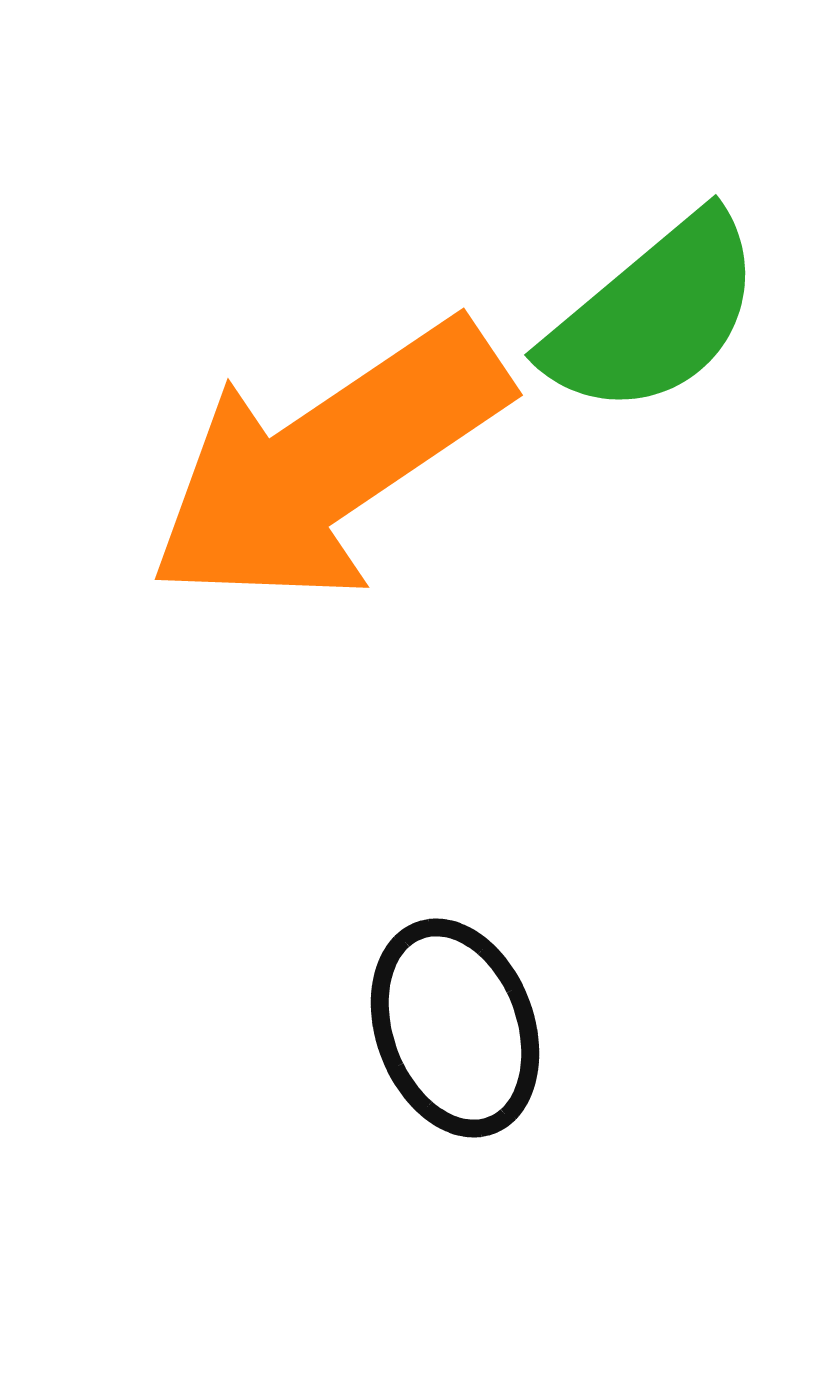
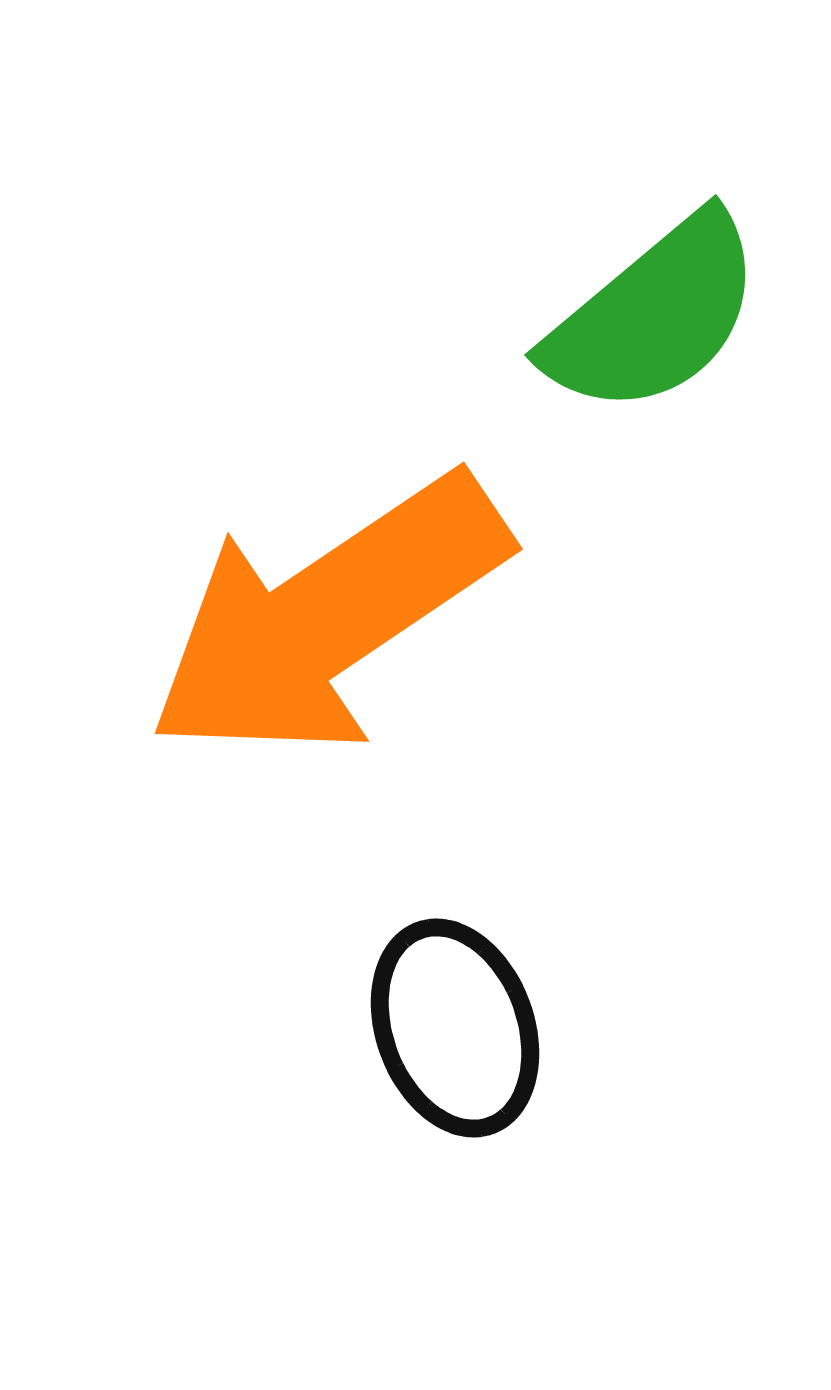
orange arrow: moved 154 px down
